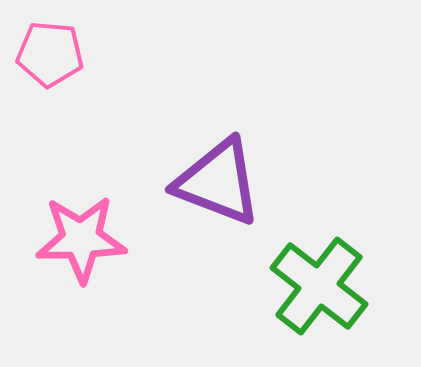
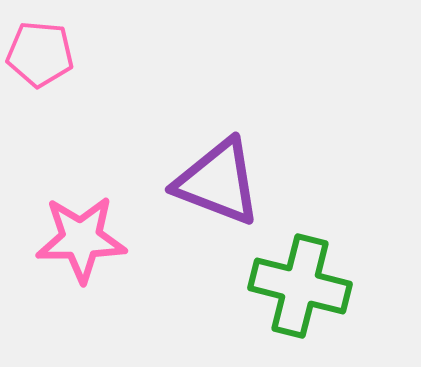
pink pentagon: moved 10 px left
green cross: moved 19 px left; rotated 24 degrees counterclockwise
